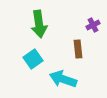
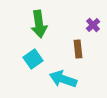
purple cross: rotated 16 degrees counterclockwise
